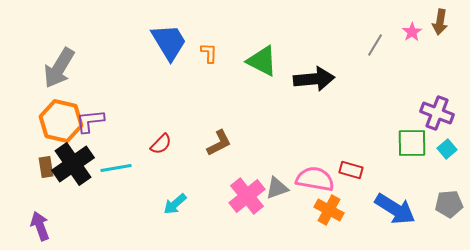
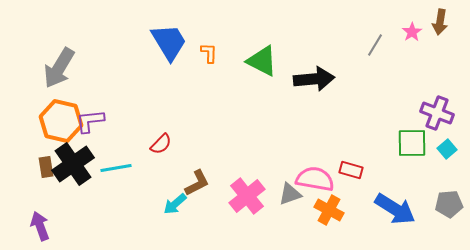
brown L-shape: moved 22 px left, 40 px down
gray triangle: moved 13 px right, 6 px down
